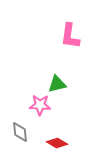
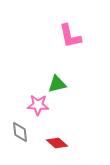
pink L-shape: rotated 20 degrees counterclockwise
pink star: moved 2 px left
red diamond: rotated 10 degrees clockwise
